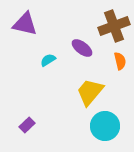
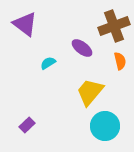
purple triangle: rotated 24 degrees clockwise
cyan semicircle: moved 3 px down
